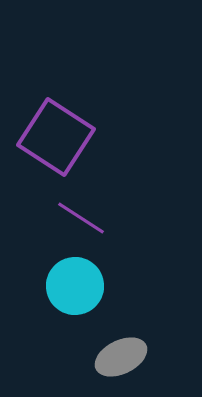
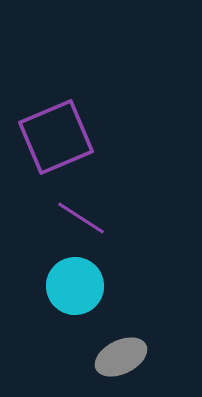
purple square: rotated 34 degrees clockwise
